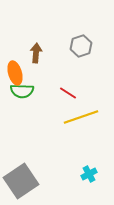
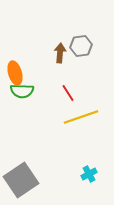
gray hexagon: rotated 10 degrees clockwise
brown arrow: moved 24 px right
red line: rotated 24 degrees clockwise
gray square: moved 1 px up
